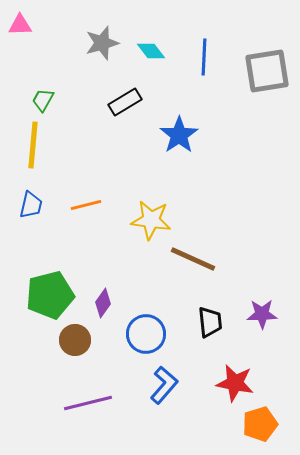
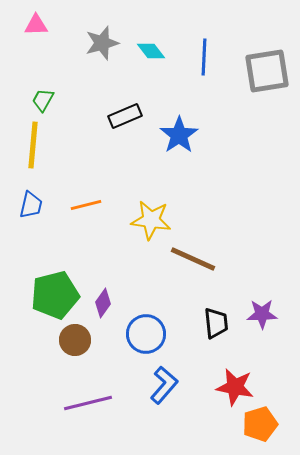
pink triangle: moved 16 px right
black rectangle: moved 14 px down; rotated 8 degrees clockwise
green pentagon: moved 5 px right
black trapezoid: moved 6 px right, 1 px down
red star: moved 4 px down
